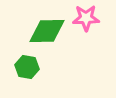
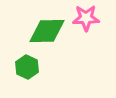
green hexagon: rotated 15 degrees clockwise
